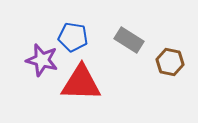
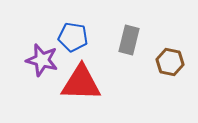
gray rectangle: rotated 72 degrees clockwise
